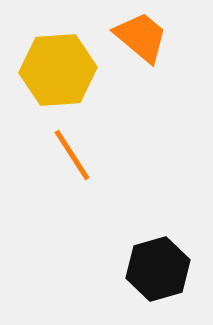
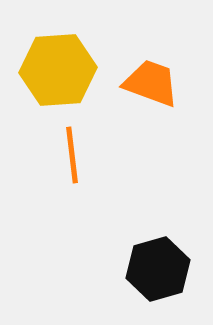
orange trapezoid: moved 10 px right, 46 px down; rotated 20 degrees counterclockwise
orange line: rotated 26 degrees clockwise
